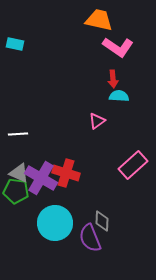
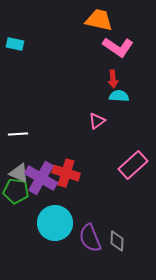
gray diamond: moved 15 px right, 20 px down
